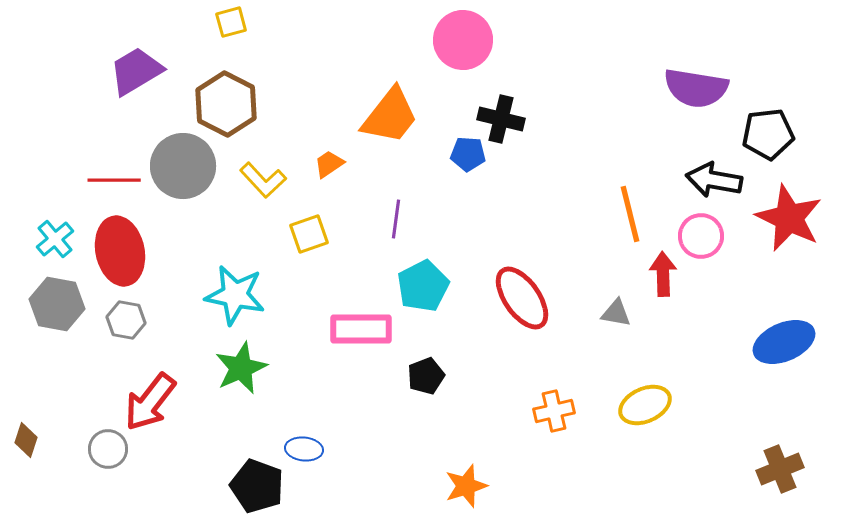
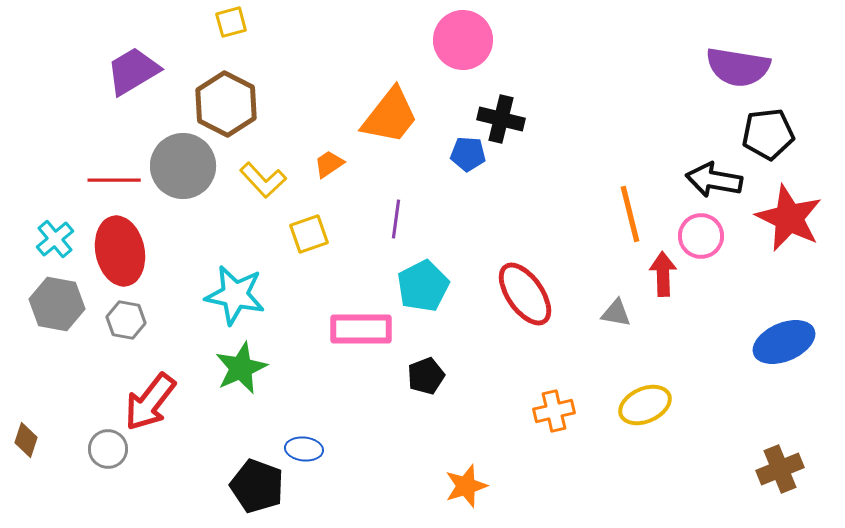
purple trapezoid at (136, 71): moved 3 px left
purple semicircle at (696, 88): moved 42 px right, 21 px up
red ellipse at (522, 298): moved 3 px right, 4 px up
